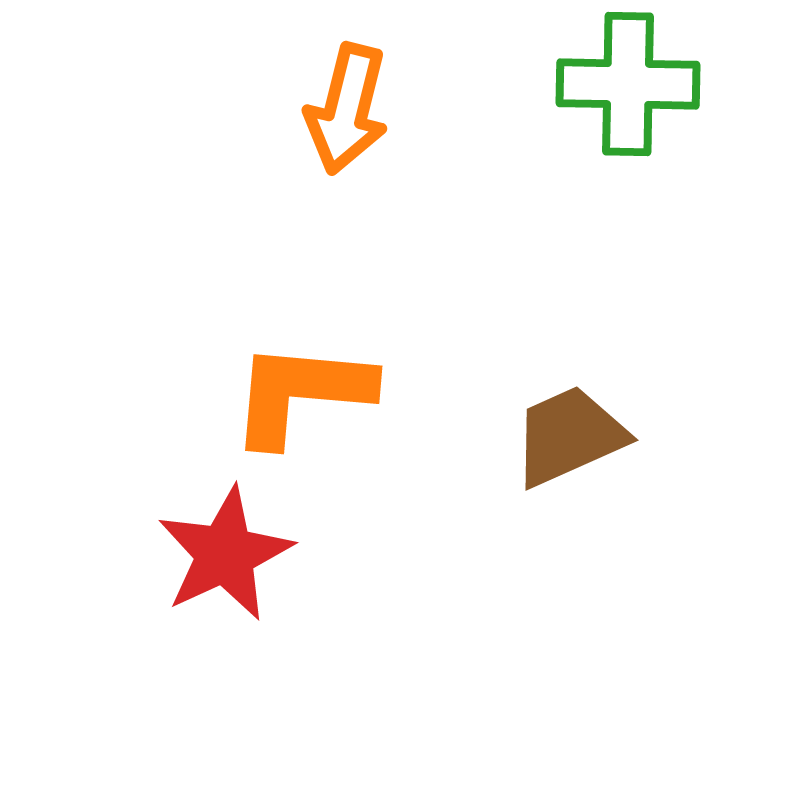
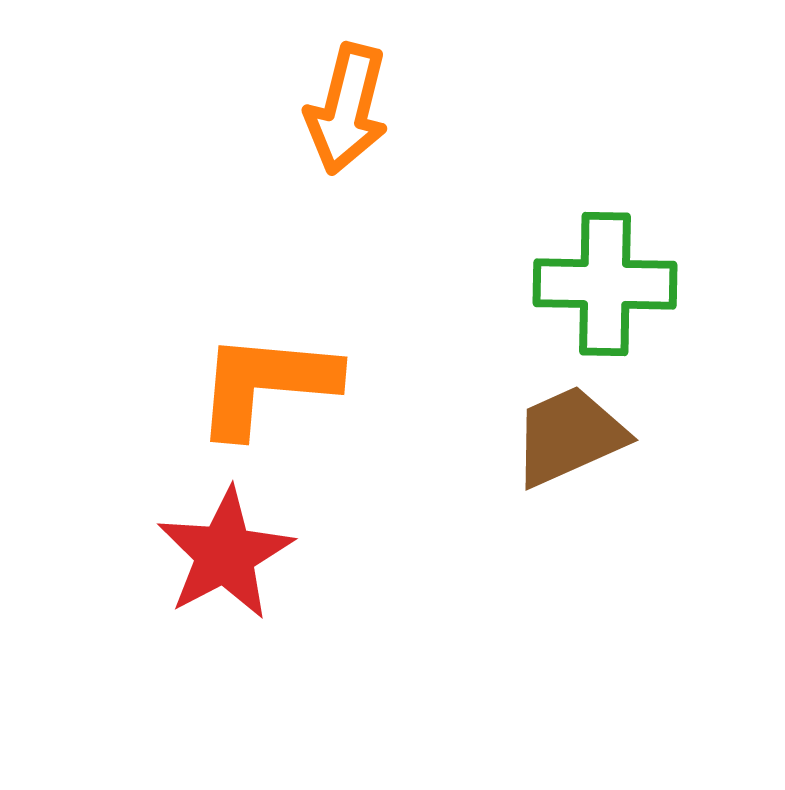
green cross: moved 23 px left, 200 px down
orange L-shape: moved 35 px left, 9 px up
red star: rotated 3 degrees counterclockwise
